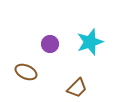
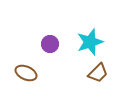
brown ellipse: moved 1 px down
brown trapezoid: moved 21 px right, 15 px up
